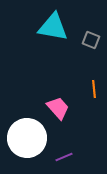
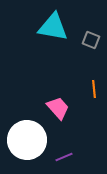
white circle: moved 2 px down
